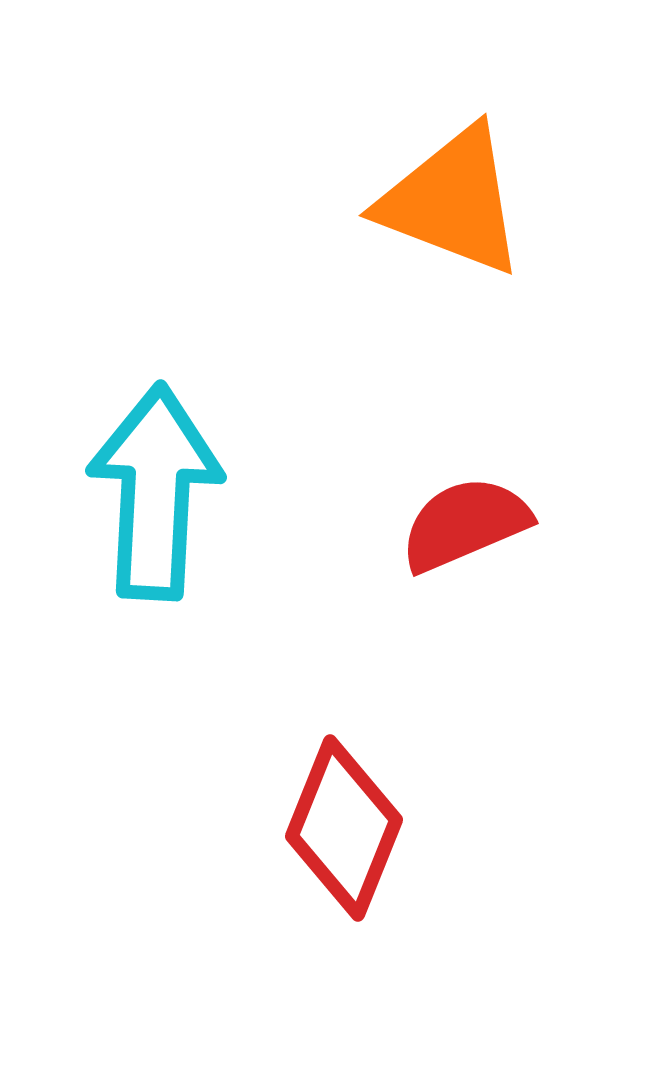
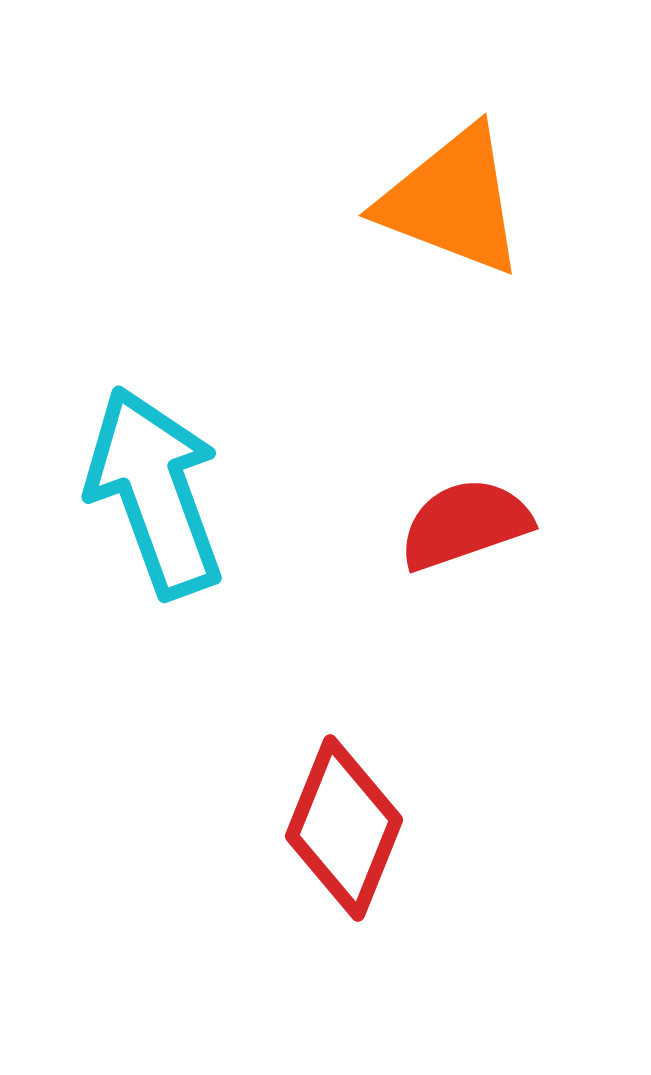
cyan arrow: rotated 23 degrees counterclockwise
red semicircle: rotated 4 degrees clockwise
